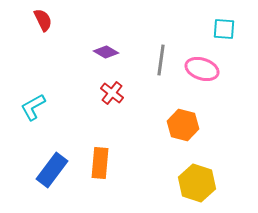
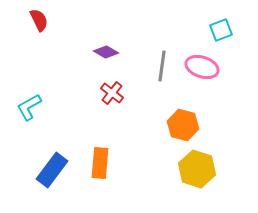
red semicircle: moved 4 px left
cyan square: moved 3 px left, 1 px down; rotated 25 degrees counterclockwise
gray line: moved 1 px right, 6 px down
pink ellipse: moved 2 px up
cyan L-shape: moved 4 px left
yellow hexagon: moved 14 px up
